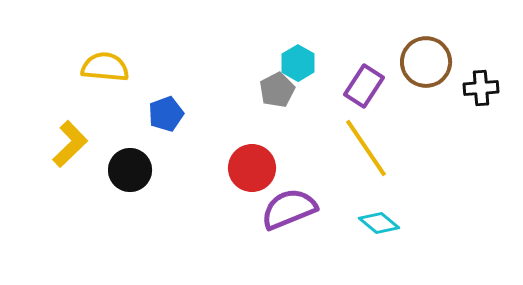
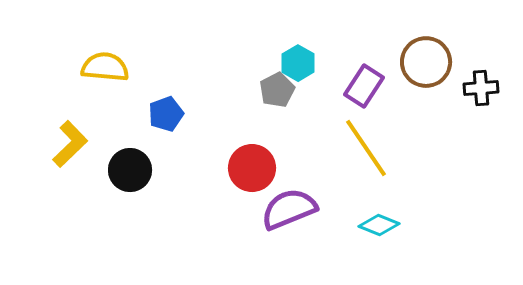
cyan diamond: moved 2 px down; rotated 18 degrees counterclockwise
